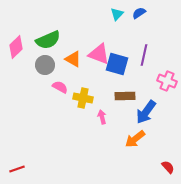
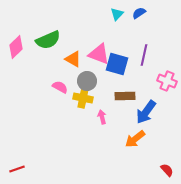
gray circle: moved 42 px right, 16 px down
red semicircle: moved 1 px left, 3 px down
